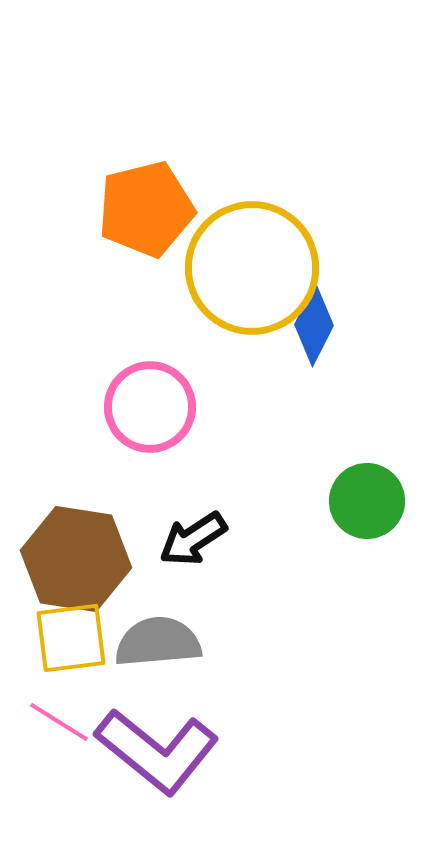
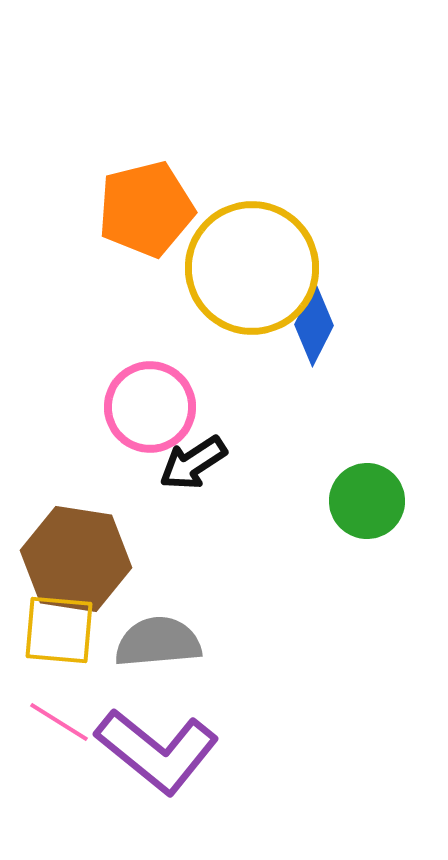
black arrow: moved 76 px up
yellow square: moved 12 px left, 8 px up; rotated 12 degrees clockwise
